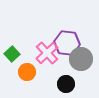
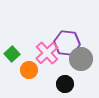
orange circle: moved 2 px right, 2 px up
black circle: moved 1 px left
